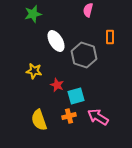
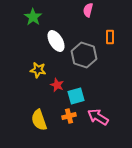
green star: moved 3 px down; rotated 24 degrees counterclockwise
yellow star: moved 4 px right, 1 px up
